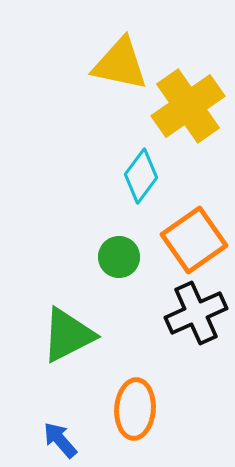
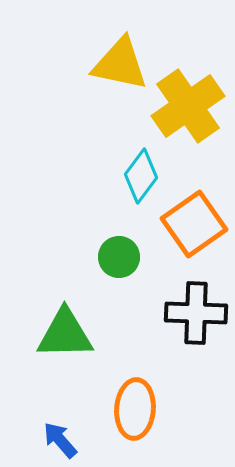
orange square: moved 16 px up
black cross: rotated 26 degrees clockwise
green triangle: moved 3 px left, 1 px up; rotated 26 degrees clockwise
